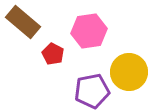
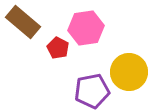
pink hexagon: moved 3 px left, 3 px up
red pentagon: moved 5 px right, 6 px up
